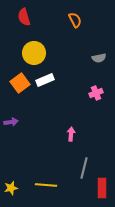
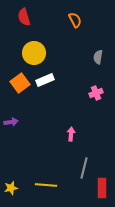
gray semicircle: moved 1 px left, 1 px up; rotated 112 degrees clockwise
